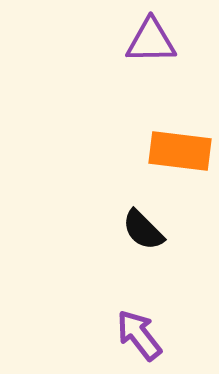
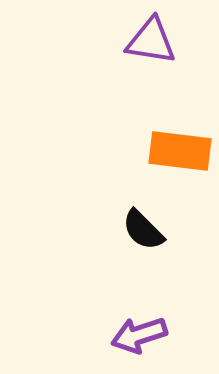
purple triangle: rotated 10 degrees clockwise
purple arrow: rotated 70 degrees counterclockwise
